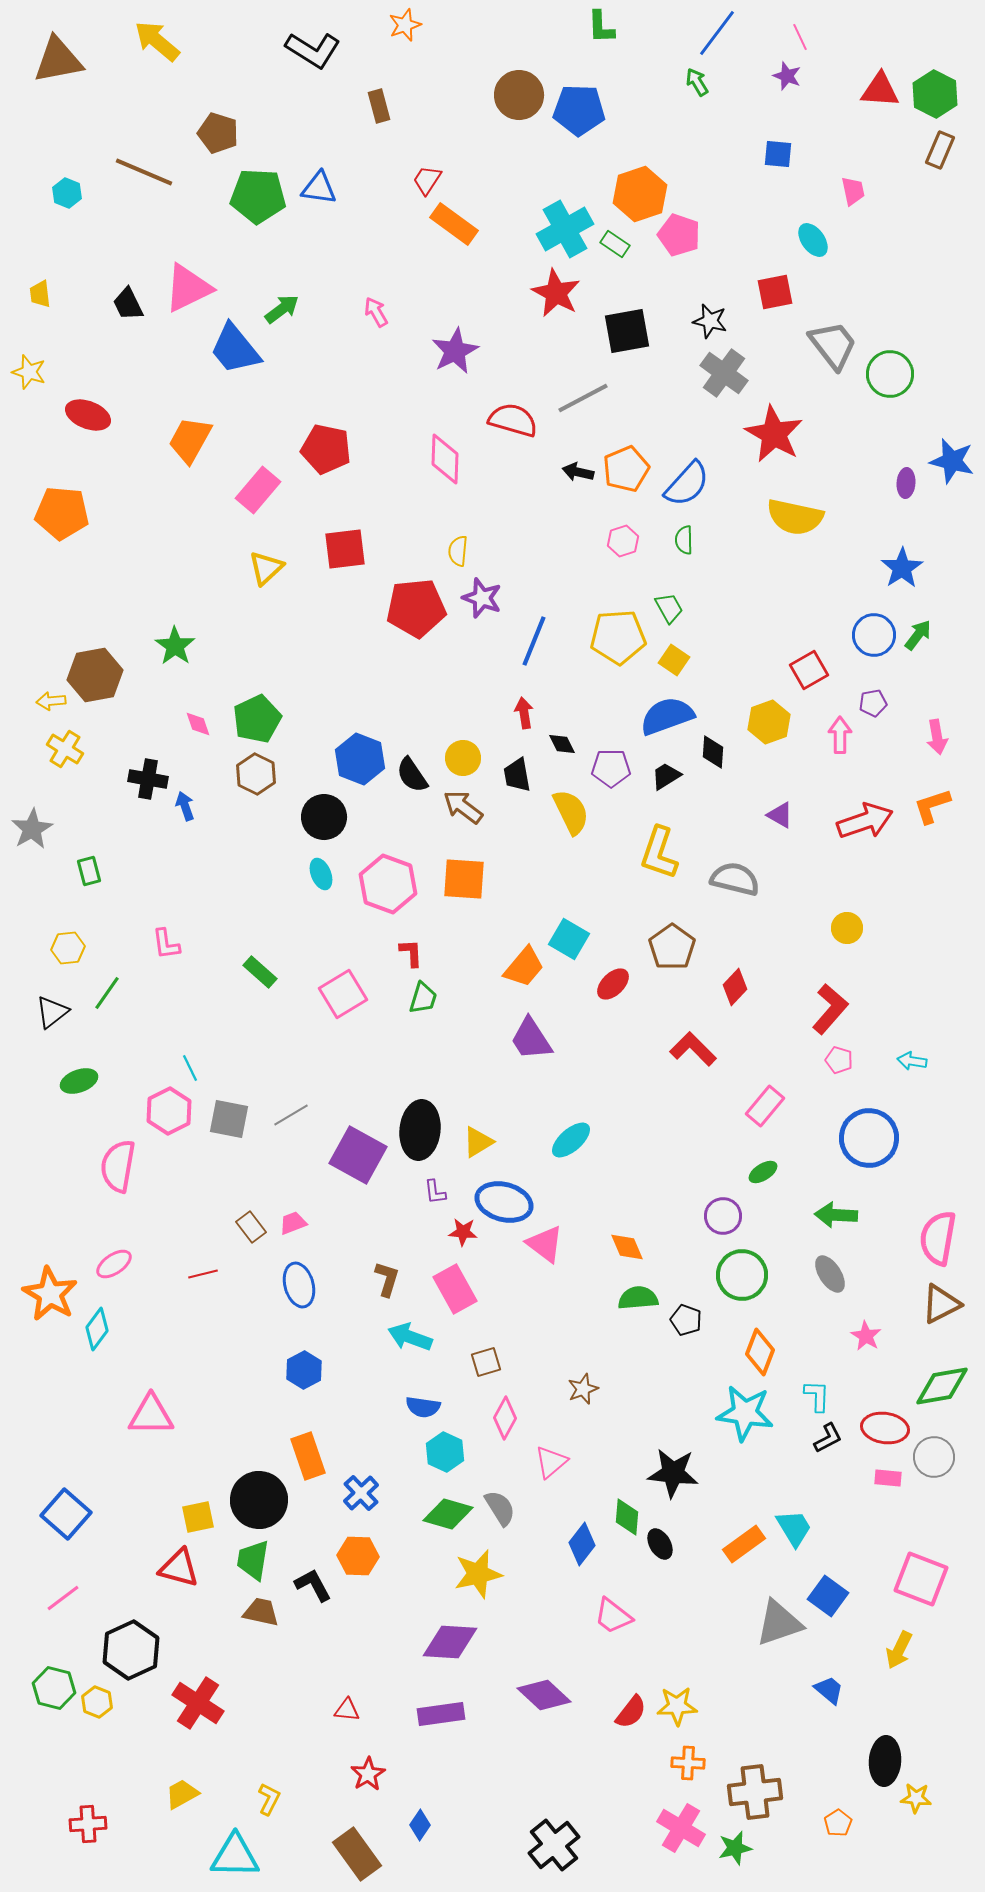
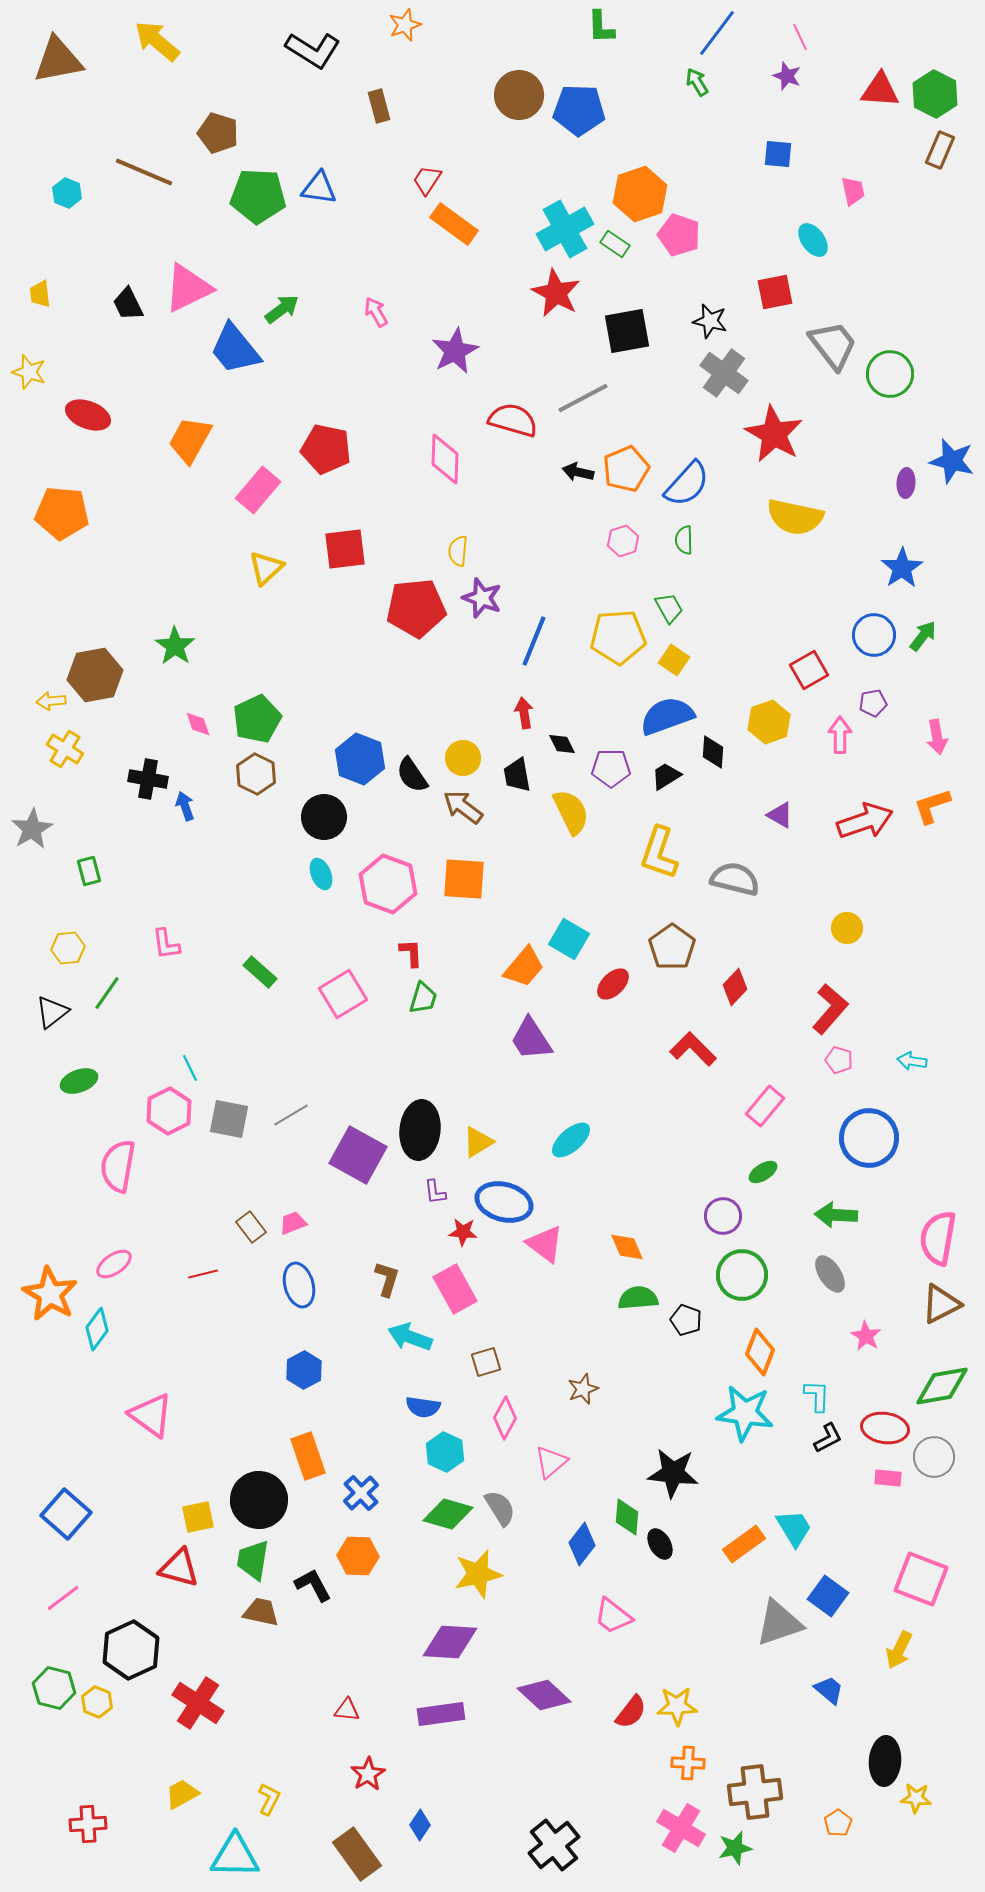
green arrow at (918, 635): moved 5 px right, 1 px down
pink triangle at (151, 1415): rotated 36 degrees clockwise
